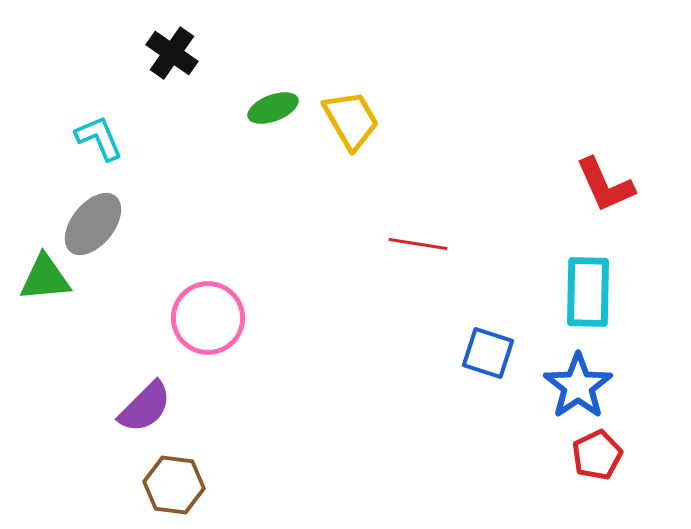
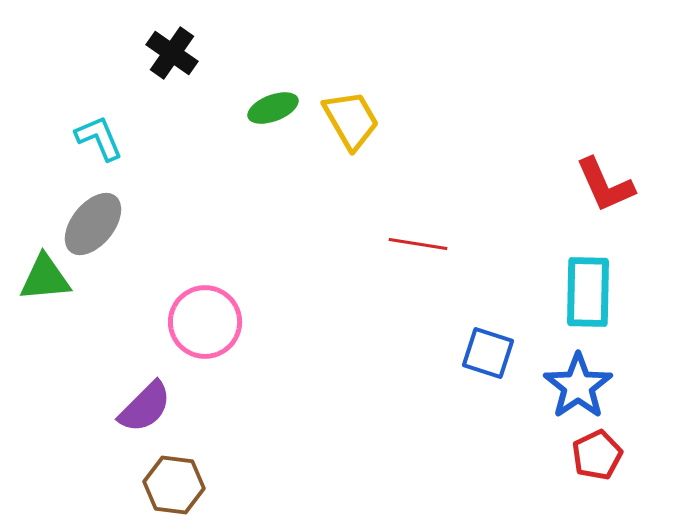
pink circle: moved 3 px left, 4 px down
